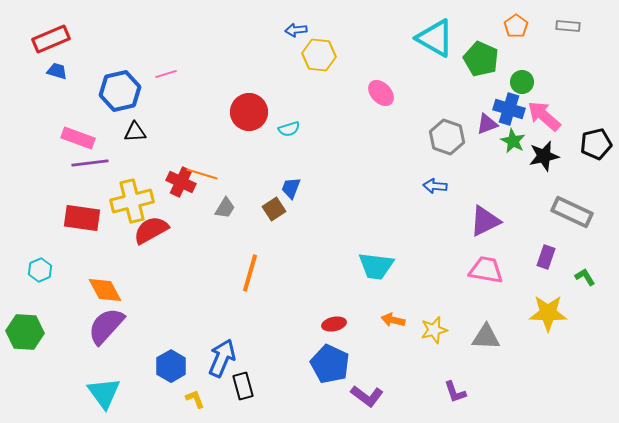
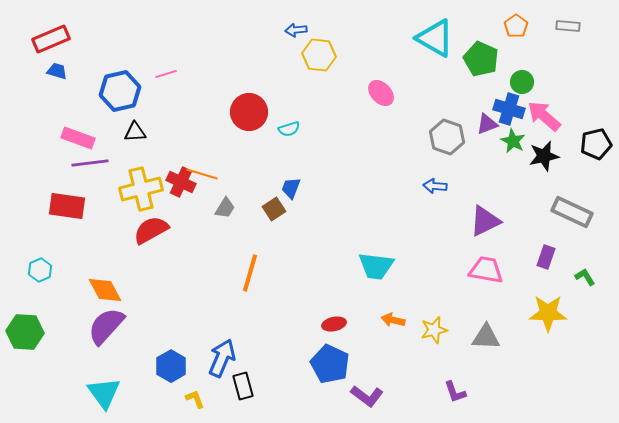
yellow cross at (132, 201): moved 9 px right, 12 px up
red rectangle at (82, 218): moved 15 px left, 12 px up
